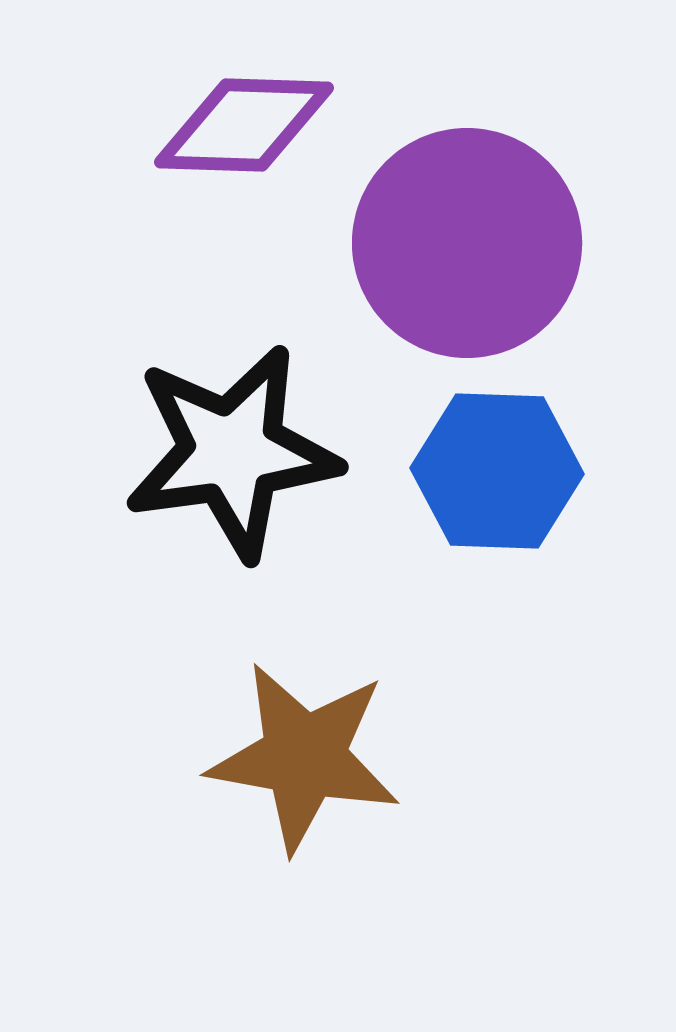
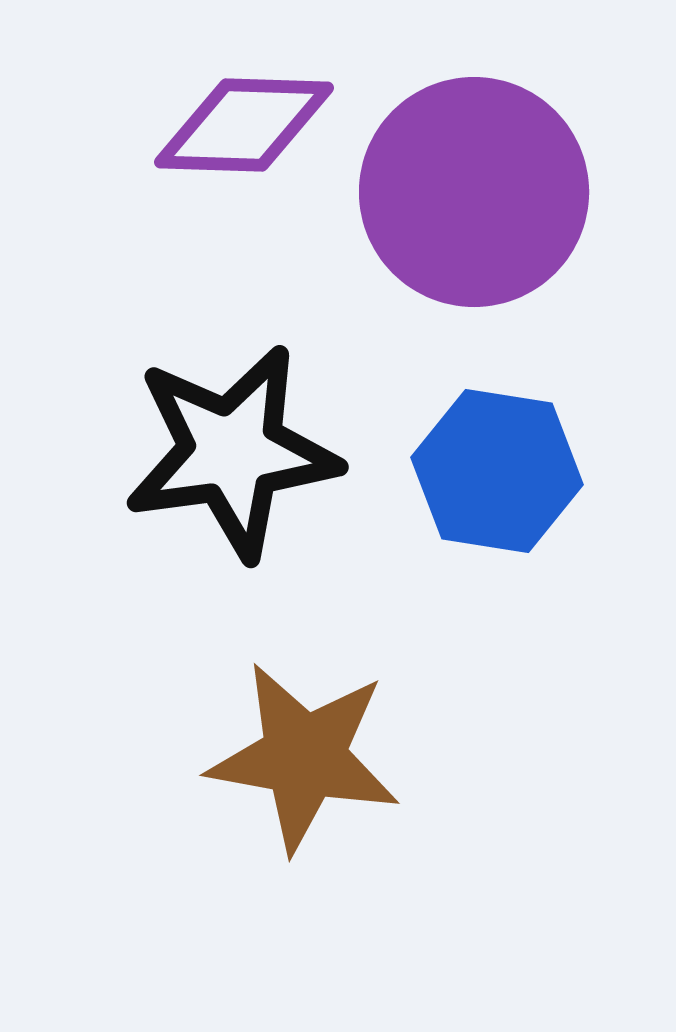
purple circle: moved 7 px right, 51 px up
blue hexagon: rotated 7 degrees clockwise
